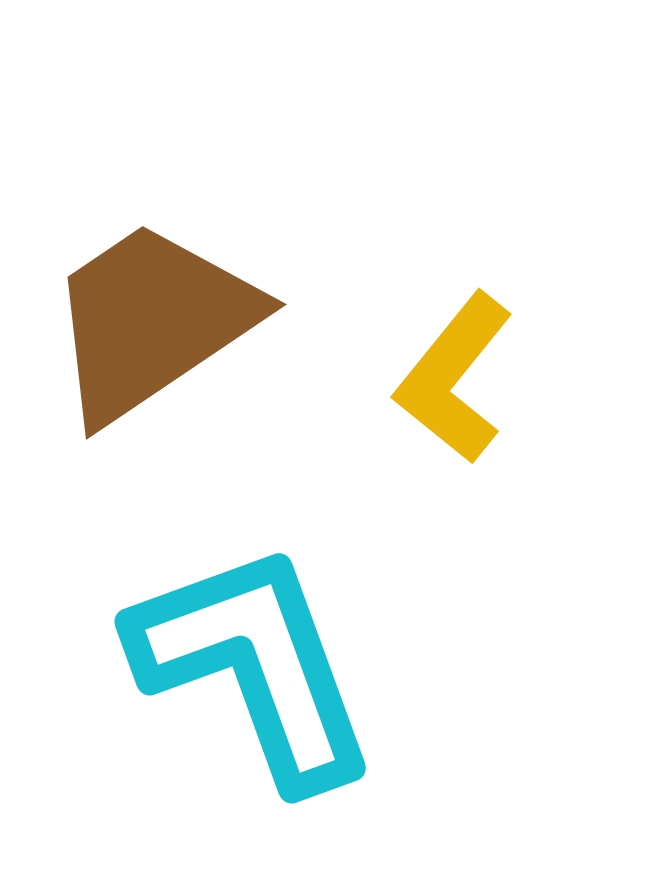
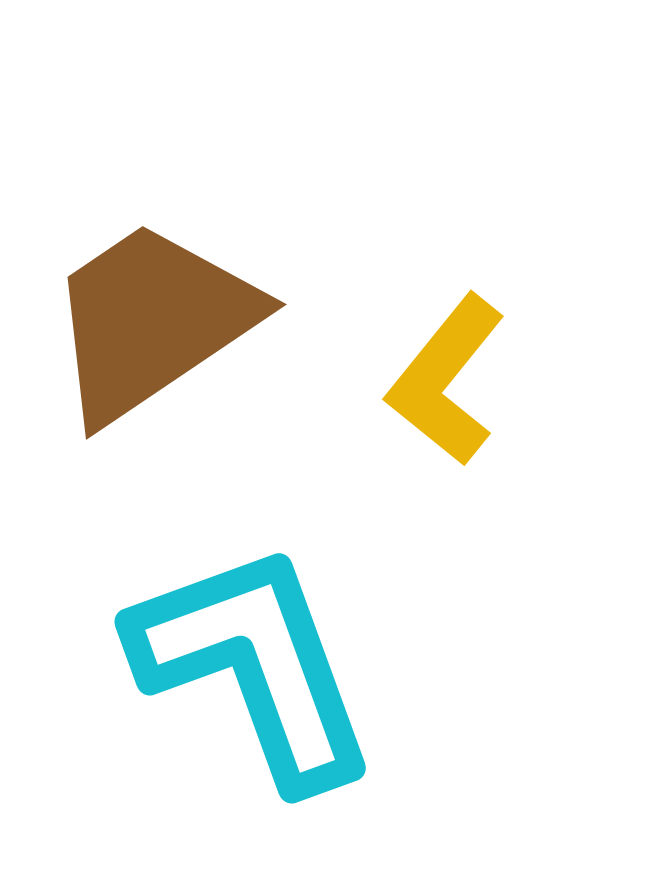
yellow L-shape: moved 8 px left, 2 px down
